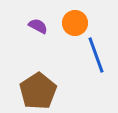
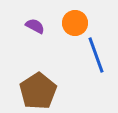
purple semicircle: moved 3 px left
